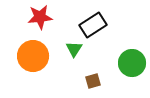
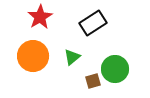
red star: rotated 25 degrees counterclockwise
black rectangle: moved 2 px up
green triangle: moved 2 px left, 8 px down; rotated 18 degrees clockwise
green circle: moved 17 px left, 6 px down
